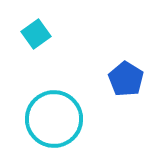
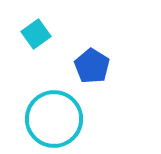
blue pentagon: moved 34 px left, 13 px up
